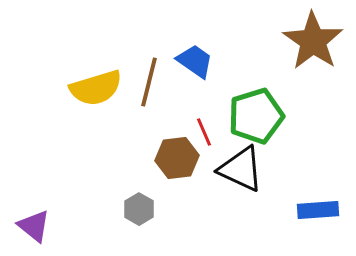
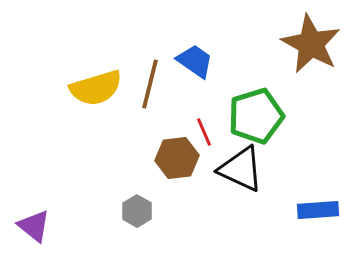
brown star: moved 2 px left, 3 px down; rotated 6 degrees counterclockwise
brown line: moved 1 px right, 2 px down
gray hexagon: moved 2 px left, 2 px down
